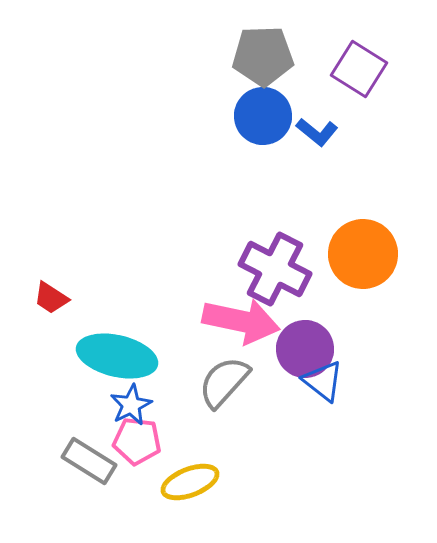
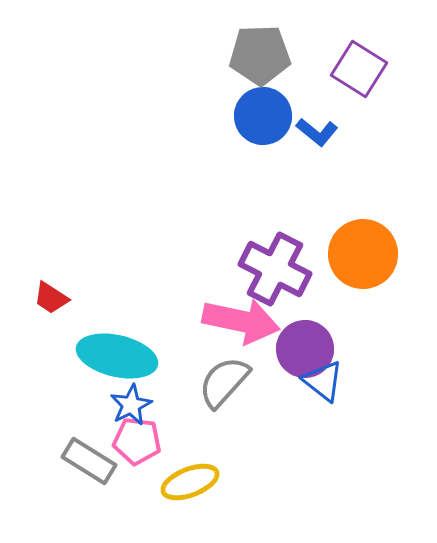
gray pentagon: moved 3 px left, 1 px up
